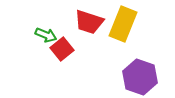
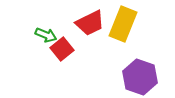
red trapezoid: moved 1 px right, 1 px down; rotated 44 degrees counterclockwise
